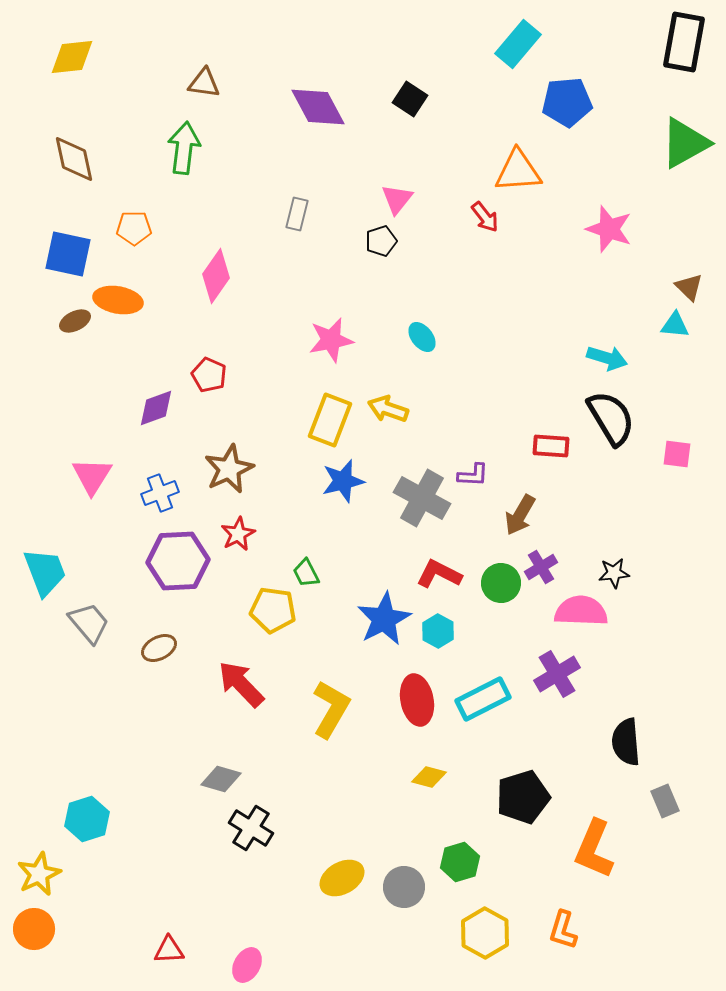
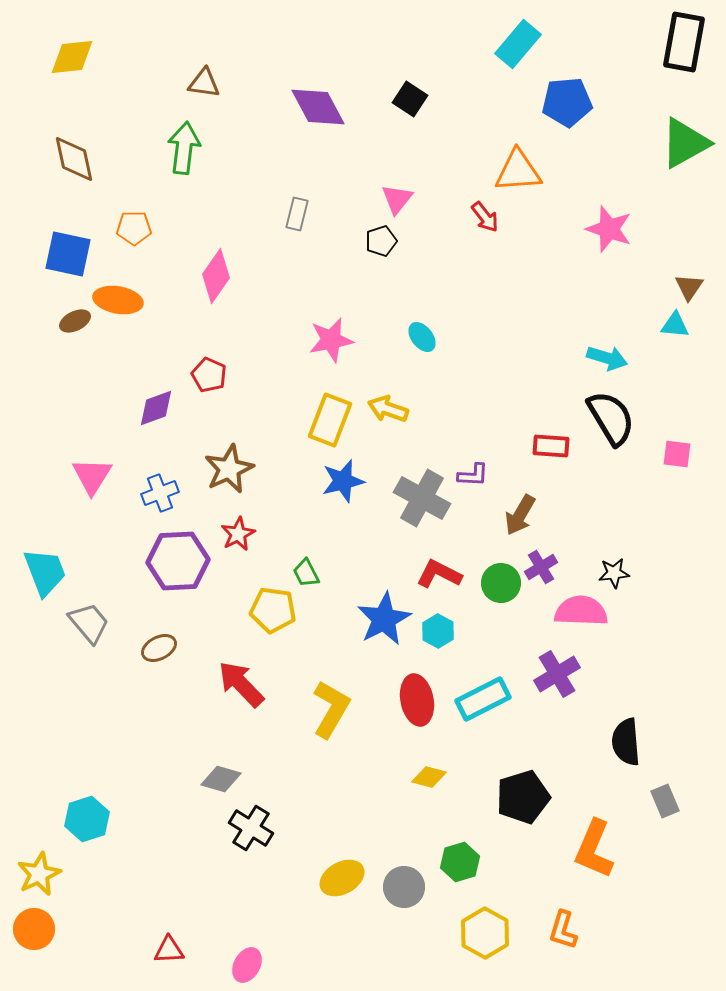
brown triangle at (689, 287): rotated 20 degrees clockwise
